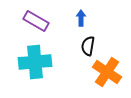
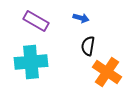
blue arrow: rotated 105 degrees clockwise
cyan cross: moved 4 px left
